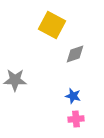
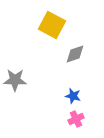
pink cross: rotated 21 degrees counterclockwise
